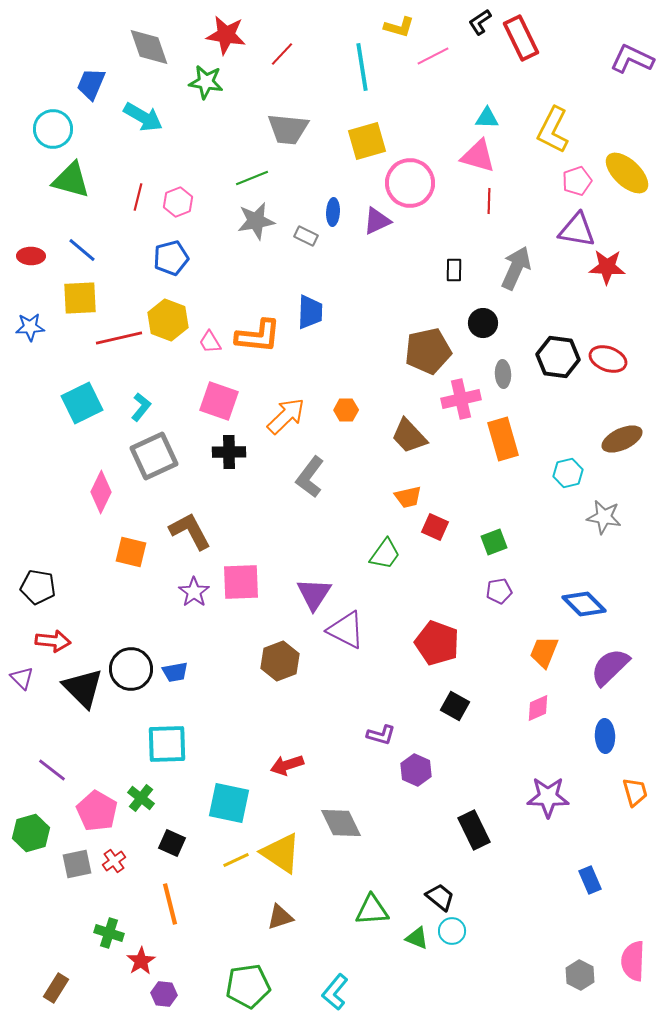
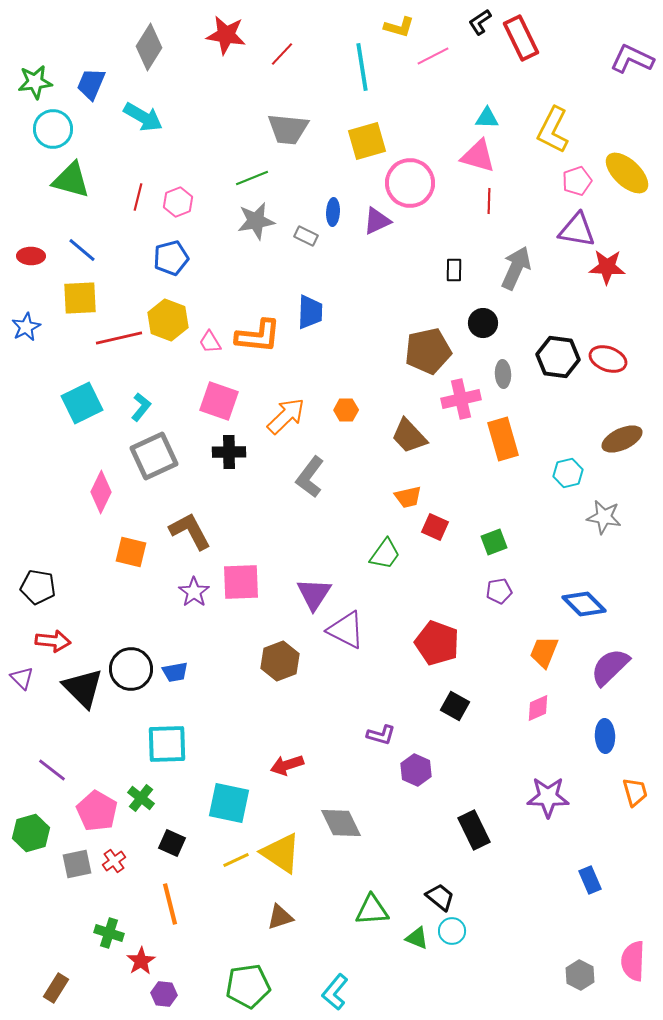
gray diamond at (149, 47): rotated 51 degrees clockwise
green star at (206, 82): moved 171 px left; rotated 16 degrees counterclockwise
blue star at (30, 327): moved 4 px left; rotated 24 degrees counterclockwise
